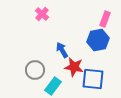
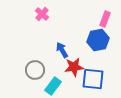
red star: rotated 18 degrees counterclockwise
